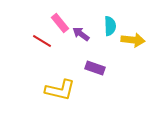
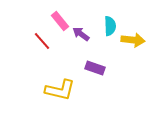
pink rectangle: moved 2 px up
red line: rotated 18 degrees clockwise
